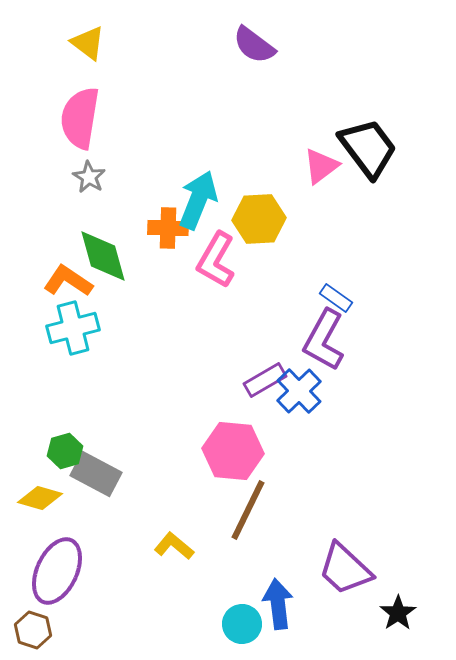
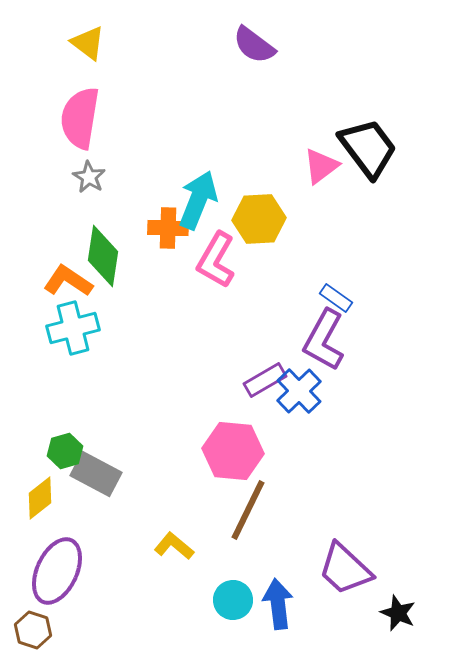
green diamond: rotated 24 degrees clockwise
yellow diamond: rotated 54 degrees counterclockwise
black star: rotated 15 degrees counterclockwise
cyan circle: moved 9 px left, 24 px up
